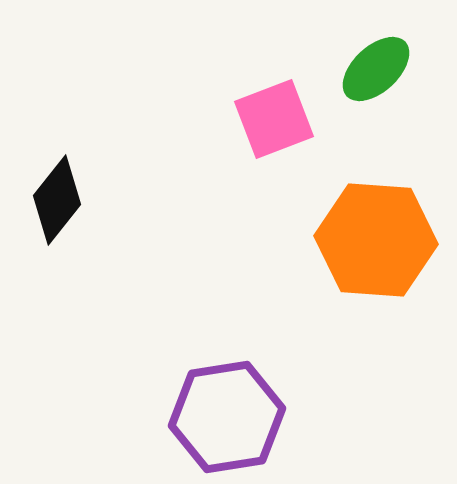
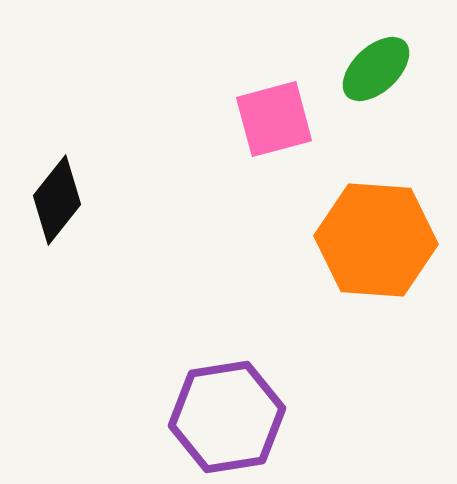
pink square: rotated 6 degrees clockwise
